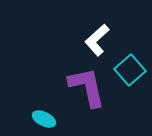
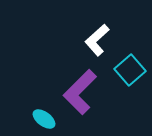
purple L-shape: moved 7 px left, 5 px down; rotated 123 degrees counterclockwise
cyan ellipse: rotated 10 degrees clockwise
